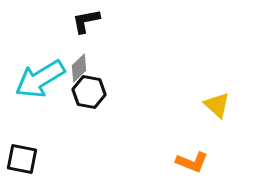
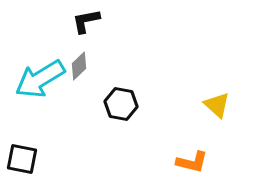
gray diamond: moved 2 px up
black hexagon: moved 32 px right, 12 px down
orange L-shape: rotated 8 degrees counterclockwise
